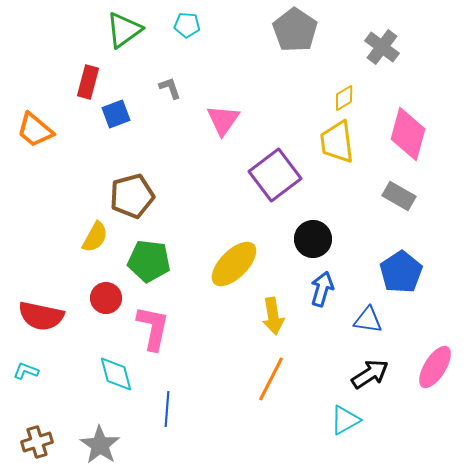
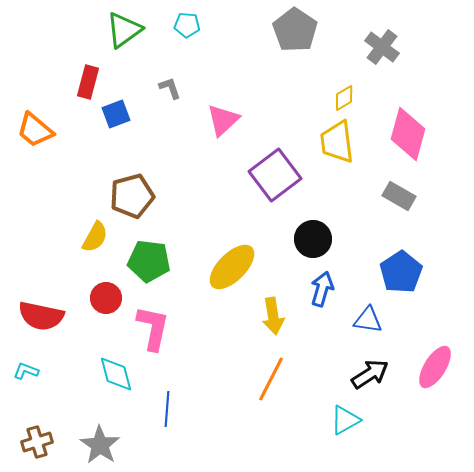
pink triangle: rotated 12 degrees clockwise
yellow ellipse: moved 2 px left, 3 px down
